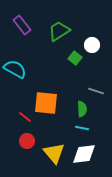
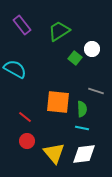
white circle: moved 4 px down
orange square: moved 12 px right, 1 px up
